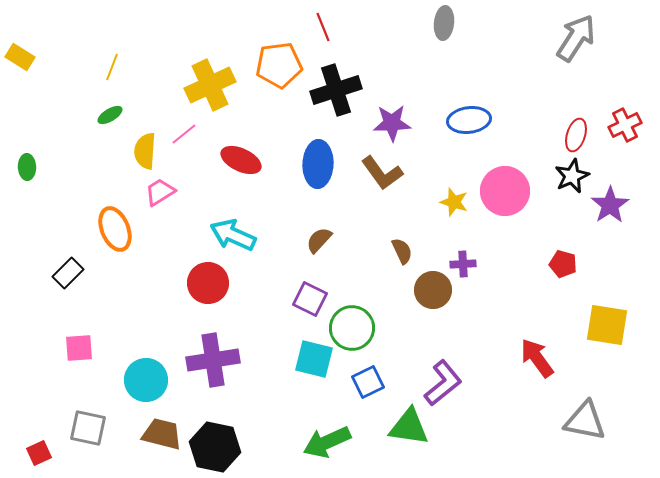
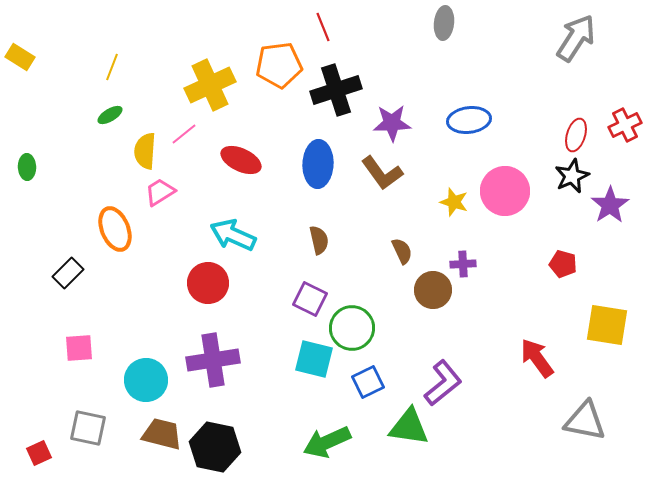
brown semicircle at (319, 240): rotated 124 degrees clockwise
